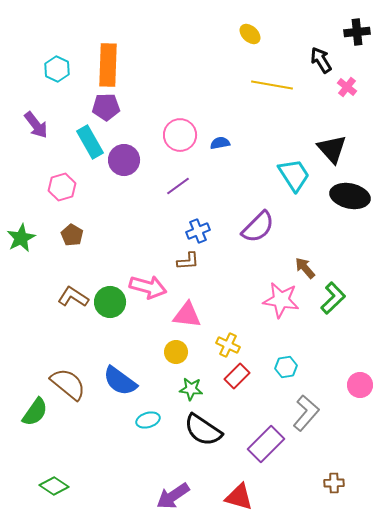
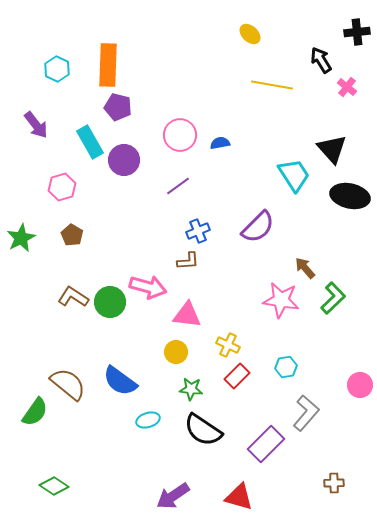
purple pentagon at (106, 107): moved 12 px right; rotated 16 degrees clockwise
